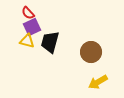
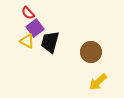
purple square: moved 3 px right, 1 px down; rotated 12 degrees counterclockwise
yellow triangle: rotated 14 degrees clockwise
yellow arrow: rotated 12 degrees counterclockwise
